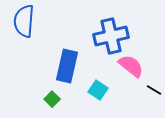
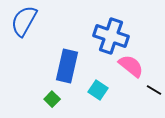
blue semicircle: rotated 24 degrees clockwise
blue cross: rotated 32 degrees clockwise
